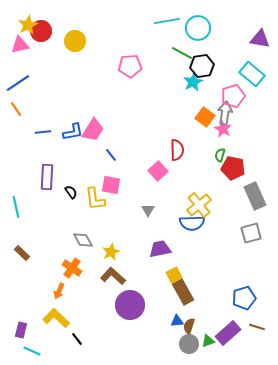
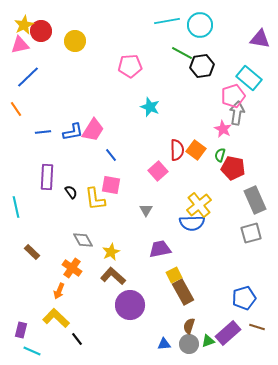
yellow star at (28, 25): moved 4 px left
cyan circle at (198, 28): moved 2 px right, 3 px up
cyan rectangle at (252, 74): moved 3 px left, 4 px down
cyan star at (193, 82): moved 43 px left, 25 px down; rotated 24 degrees counterclockwise
blue line at (18, 83): moved 10 px right, 6 px up; rotated 10 degrees counterclockwise
gray arrow at (225, 113): moved 12 px right
orange square at (205, 117): moved 9 px left, 33 px down
gray rectangle at (255, 196): moved 4 px down
gray triangle at (148, 210): moved 2 px left
brown rectangle at (22, 253): moved 10 px right, 1 px up
blue triangle at (177, 321): moved 13 px left, 23 px down
